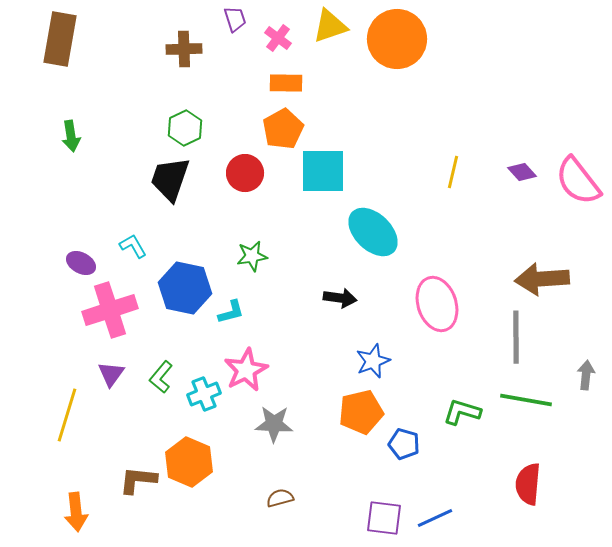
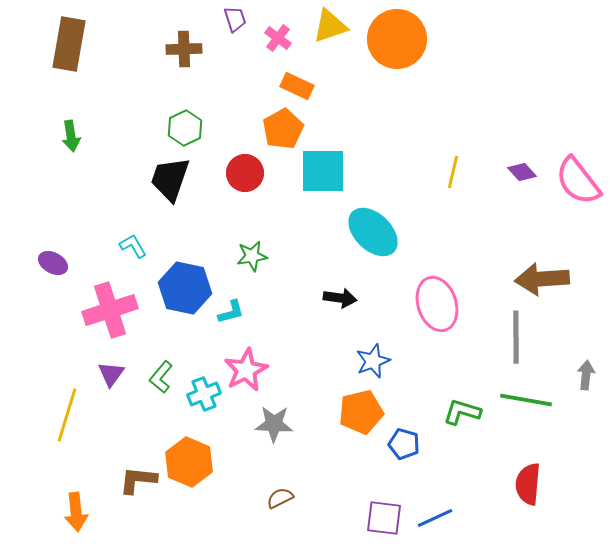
brown rectangle at (60, 39): moved 9 px right, 5 px down
orange rectangle at (286, 83): moved 11 px right, 3 px down; rotated 24 degrees clockwise
purple ellipse at (81, 263): moved 28 px left
brown semicircle at (280, 498): rotated 12 degrees counterclockwise
